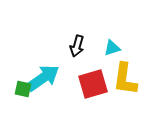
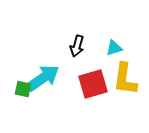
cyan triangle: moved 2 px right
